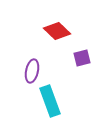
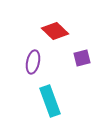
red diamond: moved 2 px left
purple ellipse: moved 1 px right, 9 px up
